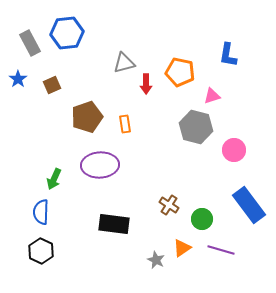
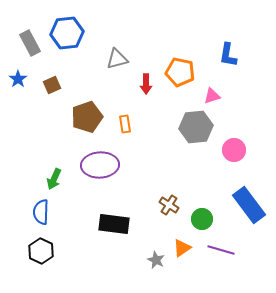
gray triangle: moved 7 px left, 4 px up
gray hexagon: rotated 20 degrees counterclockwise
